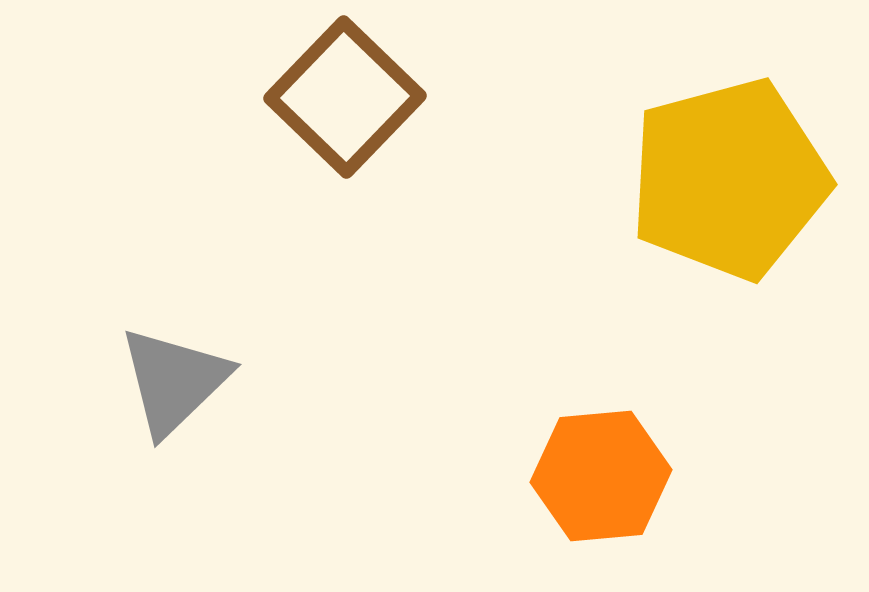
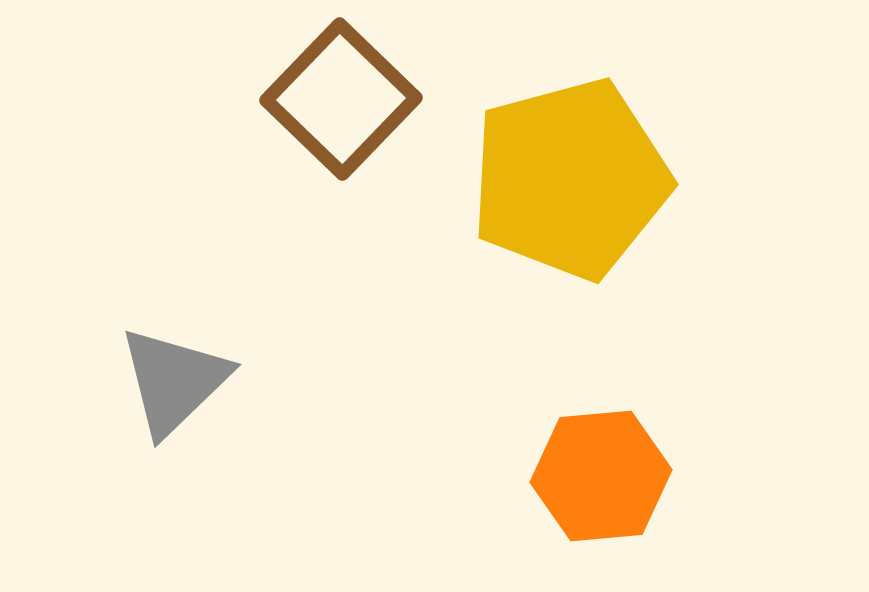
brown square: moved 4 px left, 2 px down
yellow pentagon: moved 159 px left
